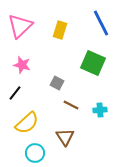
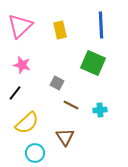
blue line: moved 2 px down; rotated 24 degrees clockwise
yellow rectangle: rotated 30 degrees counterclockwise
